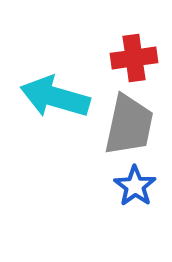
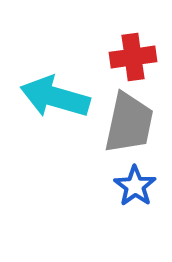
red cross: moved 1 px left, 1 px up
gray trapezoid: moved 2 px up
